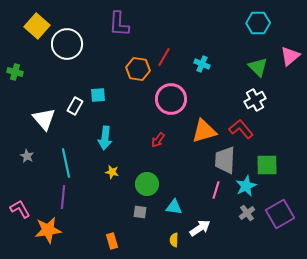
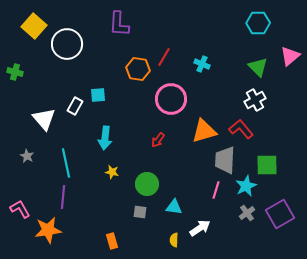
yellow square: moved 3 px left
